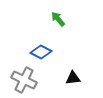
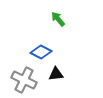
black triangle: moved 17 px left, 4 px up
